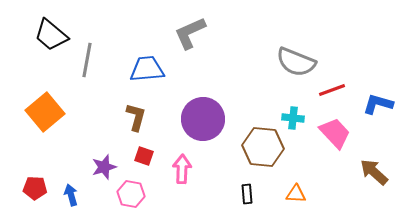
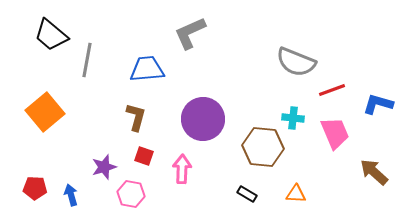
pink trapezoid: rotated 20 degrees clockwise
black rectangle: rotated 54 degrees counterclockwise
